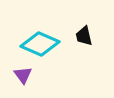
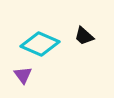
black trapezoid: rotated 35 degrees counterclockwise
